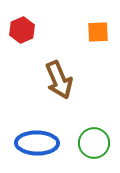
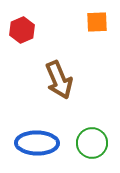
orange square: moved 1 px left, 10 px up
green circle: moved 2 px left
